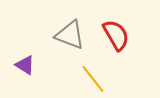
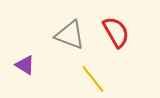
red semicircle: moved 3 px up
